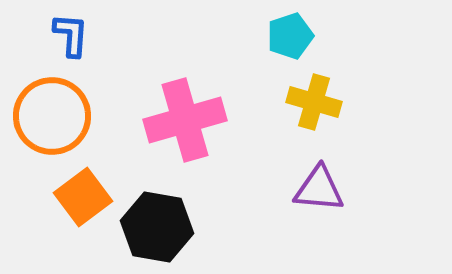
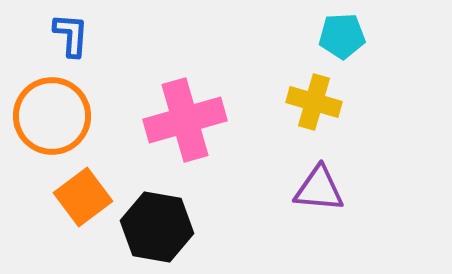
cyan pentagon: moved 52 px right; rotated 15 degrees clockwise
